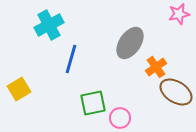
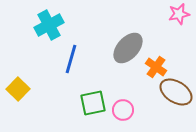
gray ellipse: moved 2 px left, 5 px down; rotated 8 degrees clockwise
orange cross: rotated 20 degrees counterclockwise
yellow square: moved 1 px left; rotated 15 degrees counterclockwise
pink circle: moved 3 px right, 8 px up
